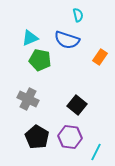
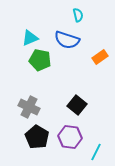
orange rectangle: rotated 21 degrees clockwise
gray cross: moved 1 px right, 8 px down
